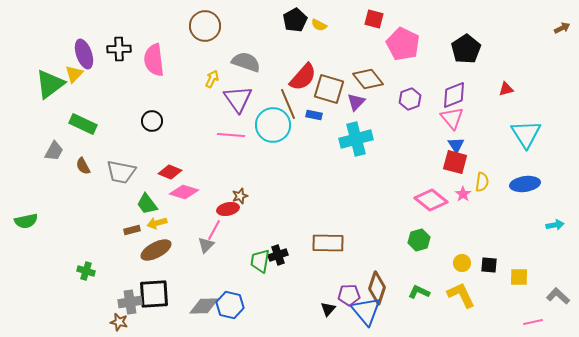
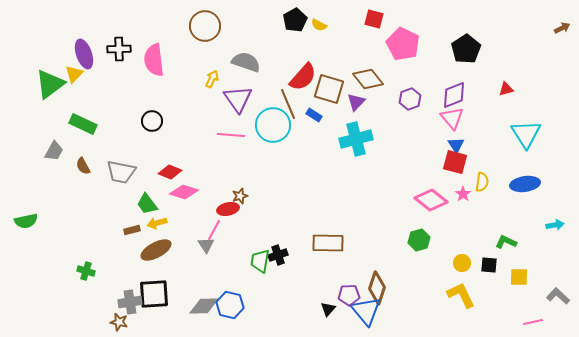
blue rectangle at (314, 115): rotated 21 degrees clockwise
gray triangle at (206, 245): rotated 18 degrees counterclockwise
green L-shape at (419, 292): moved 87 px right, 50 px up
